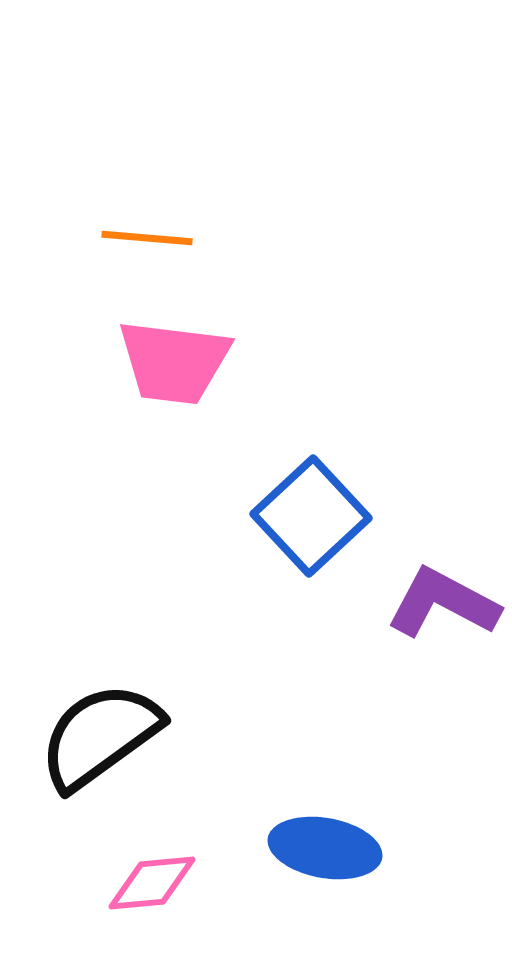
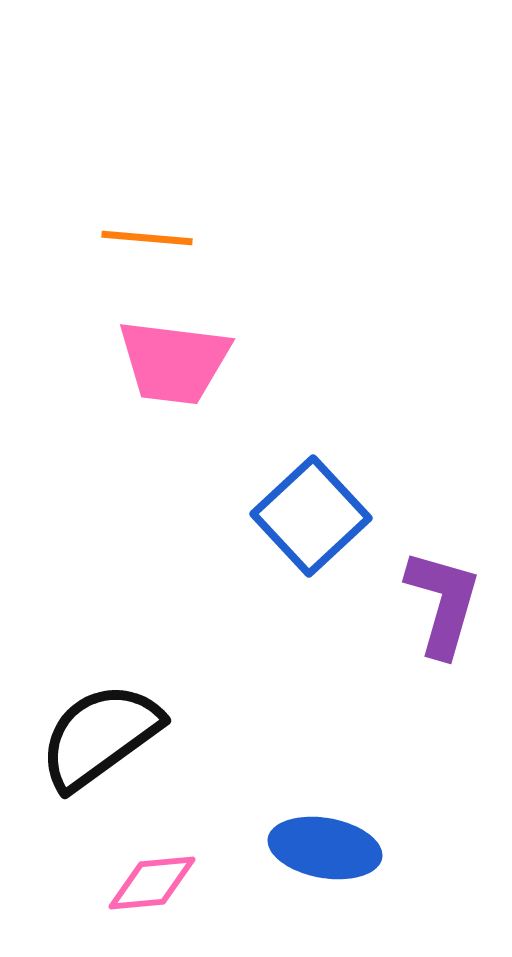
purple L-shape: rotated 78 degrees clockwise
